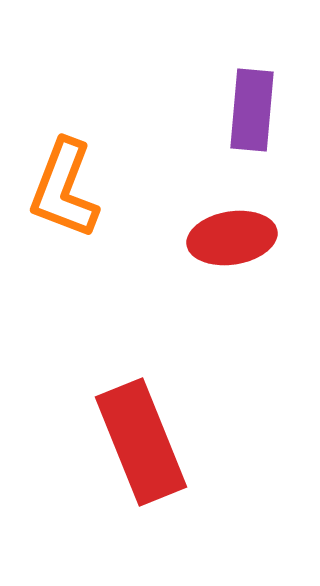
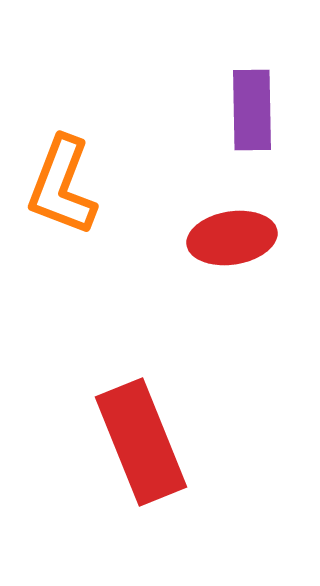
purple rectangle: rotated 6 degrees counterclockwise
orange L-shape: moved 2 px left, 3 px up
